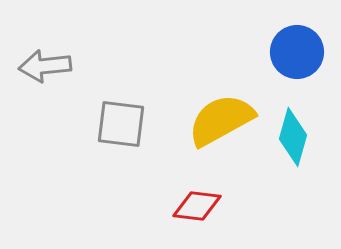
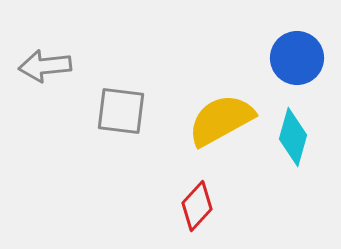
blue circle: moved 6 px down
gray square: moved 13 px up
red diamond: rotated 54 degrees counterclockwise
